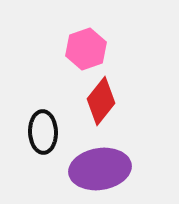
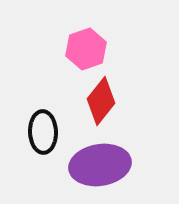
purple ellipse: moved 4 px up
